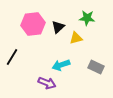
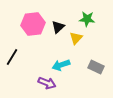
green star: moved 1 px down
yellow triangle: rotated 32 degrees counterclockwise
